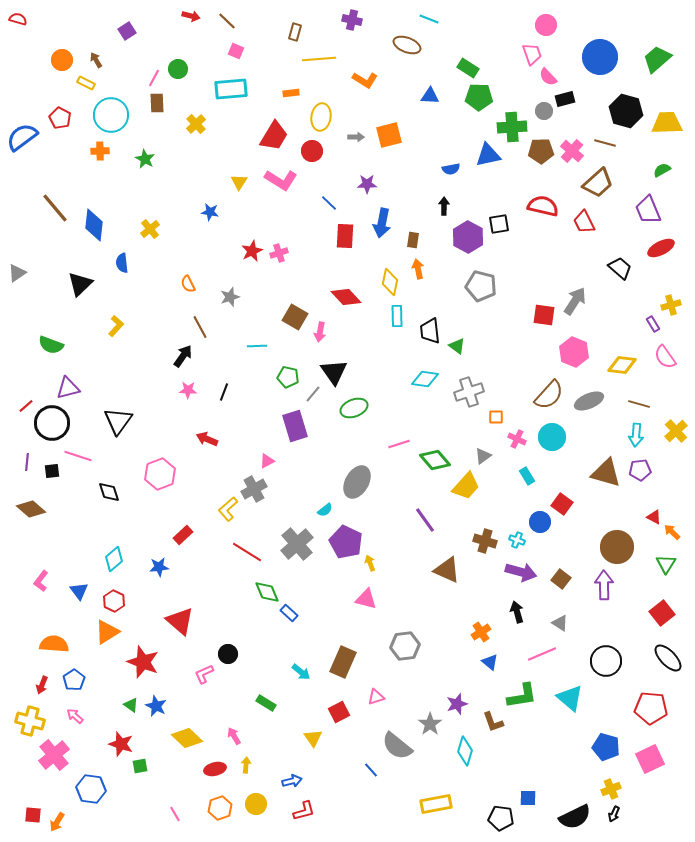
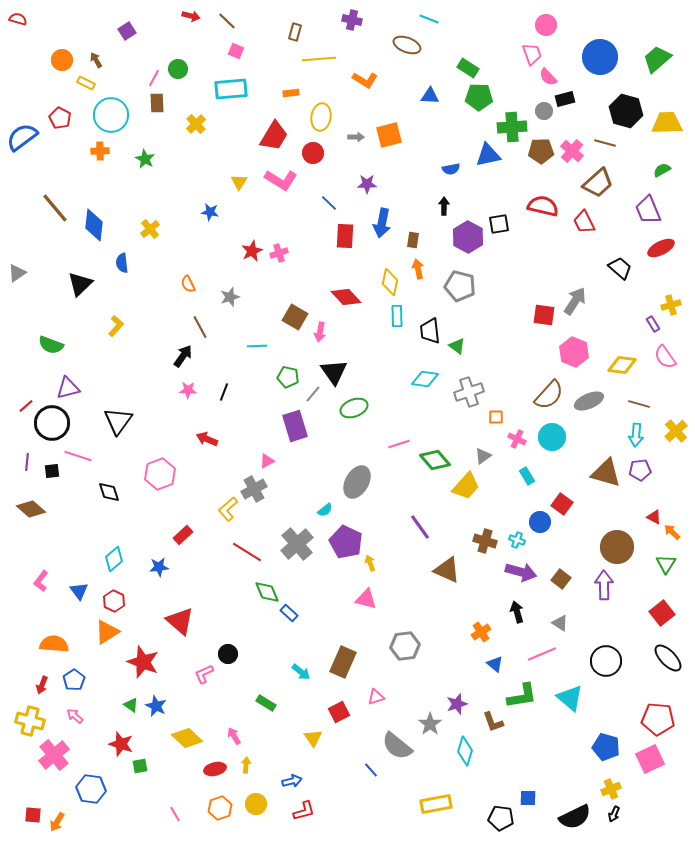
red circle at (312, 151): moved 1 px right, 2 px down
gray pentagon at (481, 286): moved 21 px left
purple line at (425, 520): moved 5 px left, 7 px down
blue triangle at (490, 662): moved 5 px right, 2 px down
red pentagon at (651, 708): moved 7 px right, 11 px down
